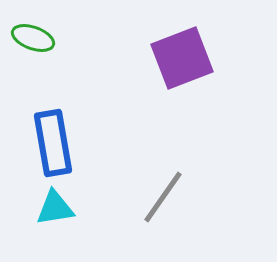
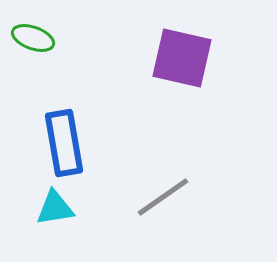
purple square: rotated 34 degrees clockwise
blue rectangle: moved 11 px right
gray line: rotated 20 degrees clockwise
